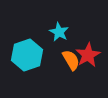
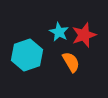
red star: moved 4 px left, 20 px up; rotated 10 degrees clockwise
orange semicircle: moved 2 px down
